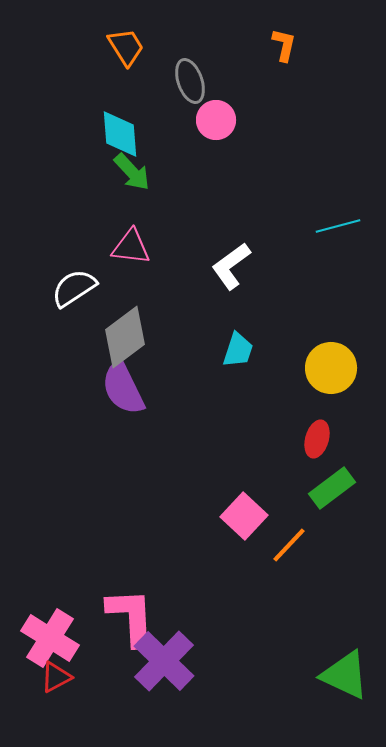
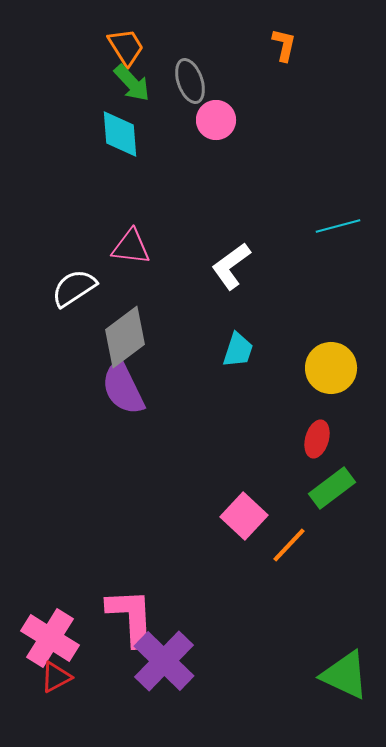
green arrow: moved 89 px up
